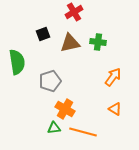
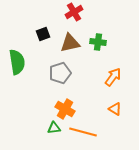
gray pentagon: moved 10 px right, 8 px up
